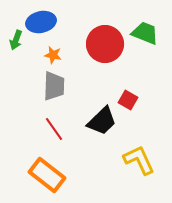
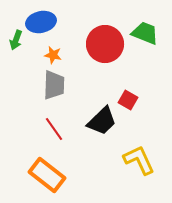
gray trapezoid: moved 1 px up
